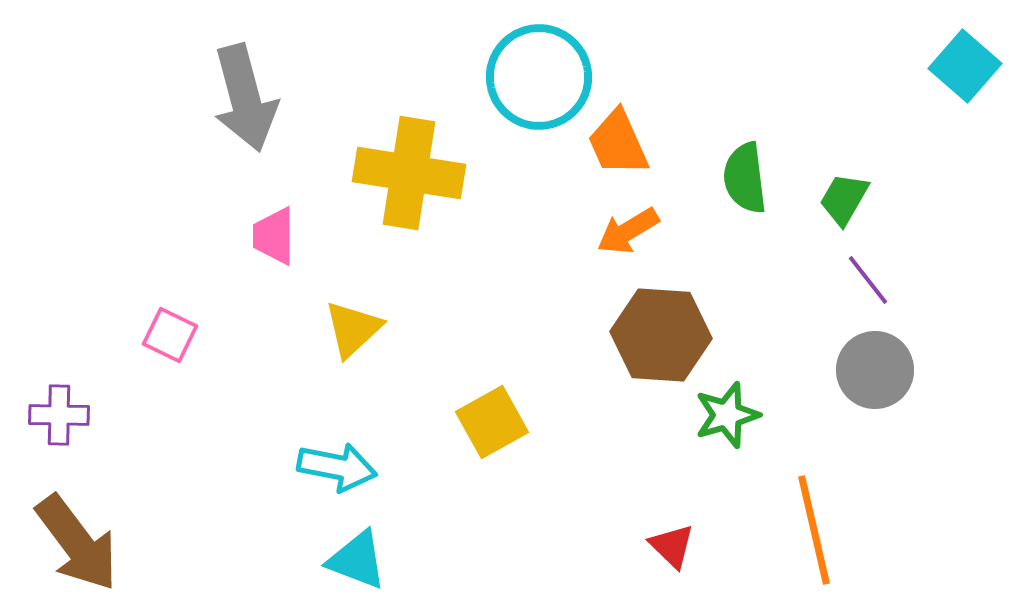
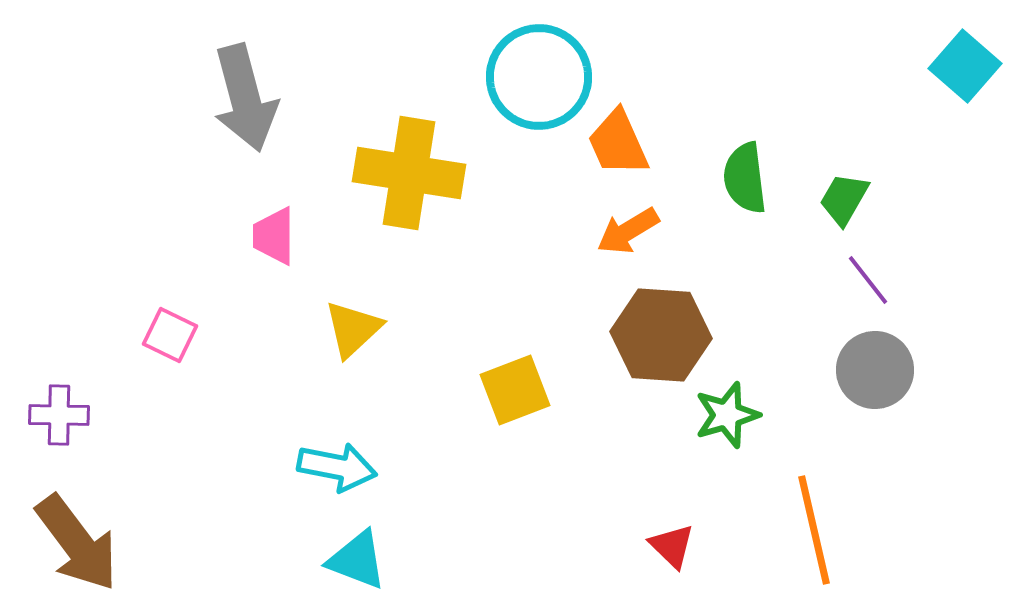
yellow square: moved 23 px right, 32 px up; rotated 8 degrees clockwise
